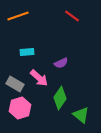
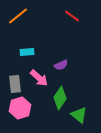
orange line: rotated 20 degrees counterclockwise
purple semicircle: moved 2 px down
gray rectangle: rotated 54 degrees clockwise
green triangle: moved 2 px left
